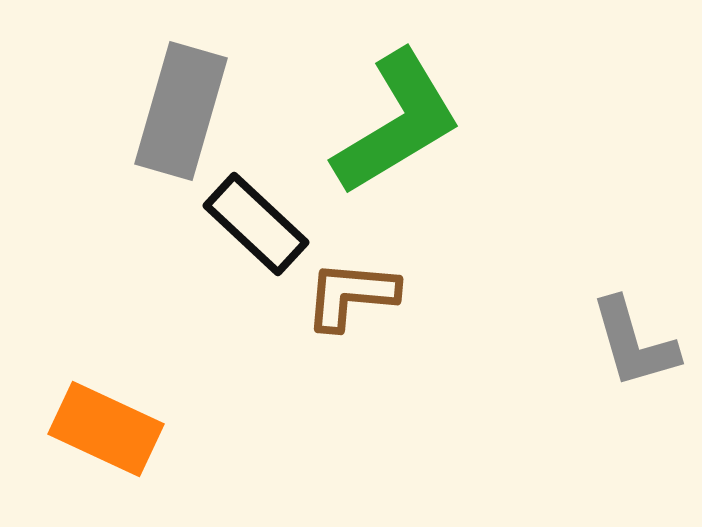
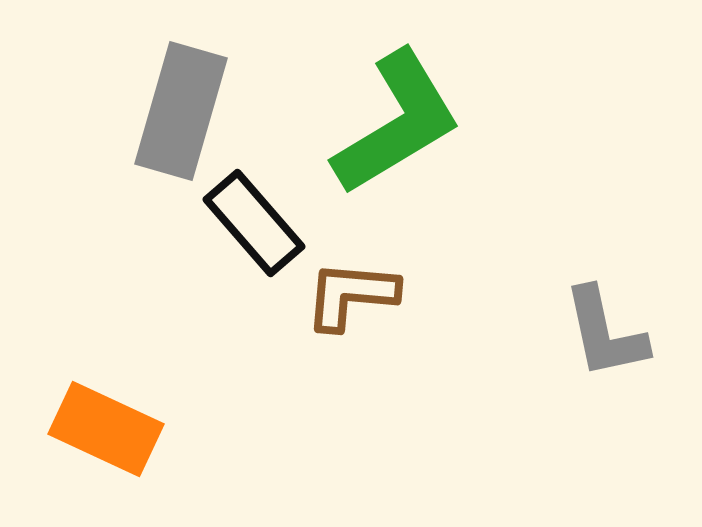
black rectangle: moved 2 px left, 1 px up; rotated 6 degrees clockwise
gray L-shape: moved 29 px left, 10 px up; rotated 4 degrees clockwise
